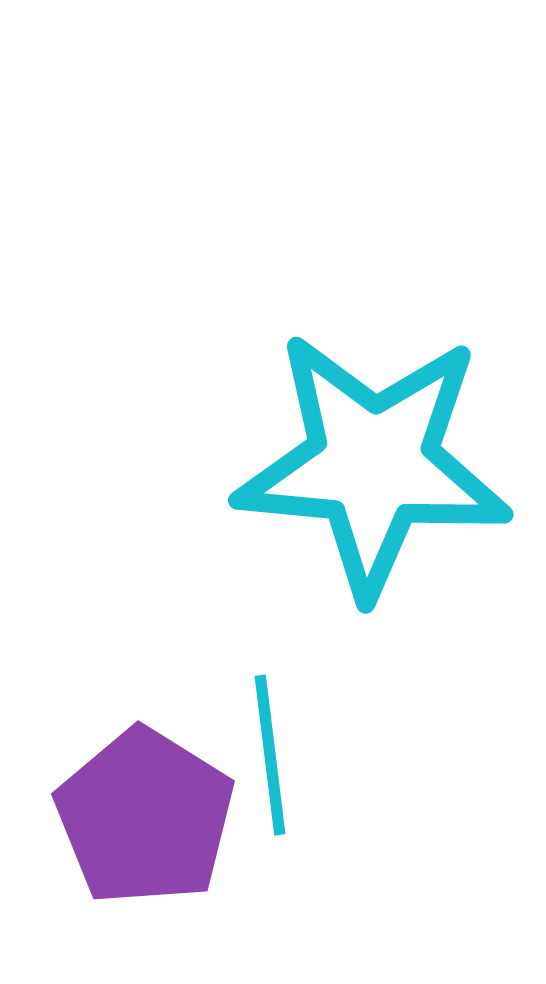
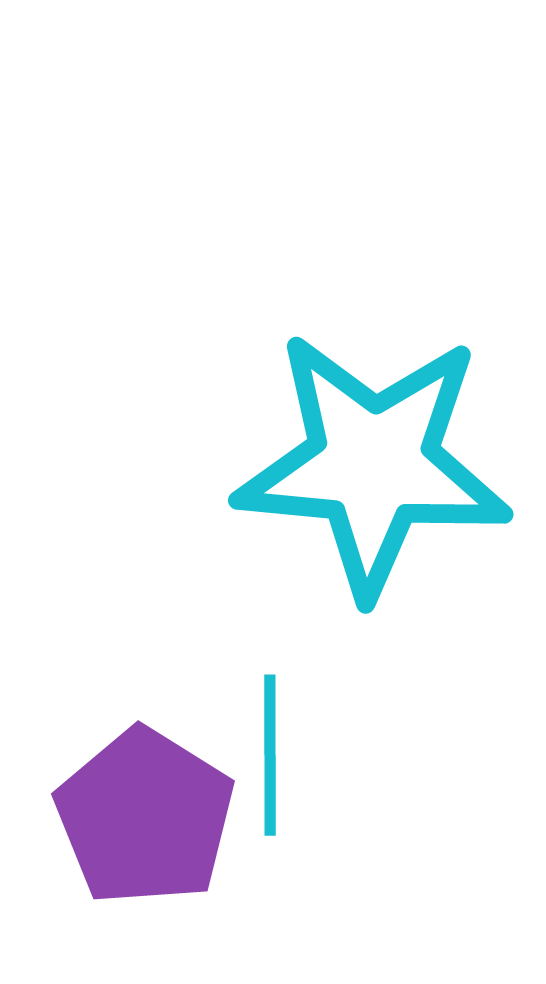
cyan line: rotated 7 degrees clockwise
